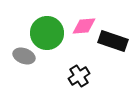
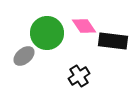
pink diamond: rotated 60 degrees clockwise
black rectangle: rotated 12 degrees counterclockwise
gray ellipse: rotated 60 degrees counterclockwise
